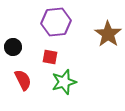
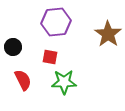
green star: rotated 15 degrees clockwise
